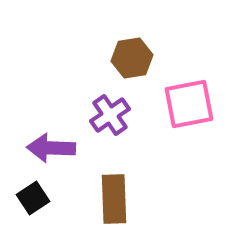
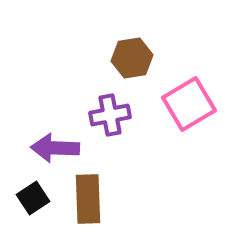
pink square: rotated 20 degrees counterclockwise
purple cross: rotated 24 degrees clockwise
purple arrow: moved 4 px right
brown rectangle: moved 26 px left
